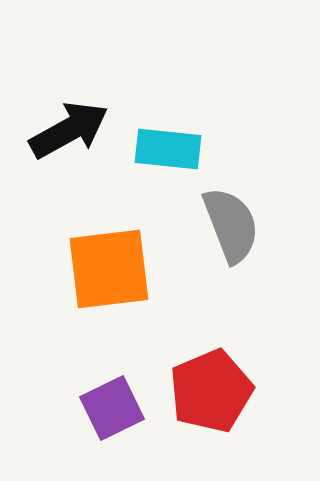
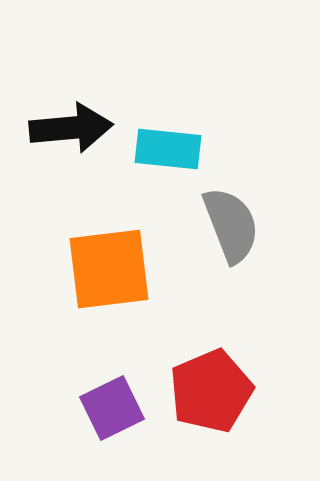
black arrow: moved 2 px right, 2 px up; rotated 24 degrees clockwise
